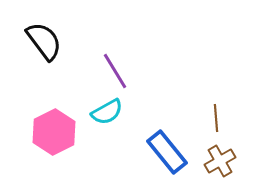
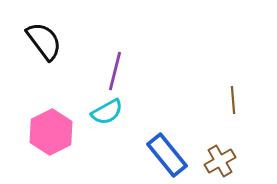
purple line: rotated 45 degrees clockwise
brown line: moved 17 px right, 18 px up
pink hexagon: moved 3 px left
blue rectangle: moved 3 px down
